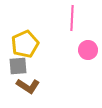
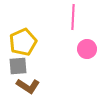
pink line: moved 1 px right, 1 px up
yellow pentagon: moved 2 px left, 2 px up
pink circle: moved 1 px left, 1 px up
